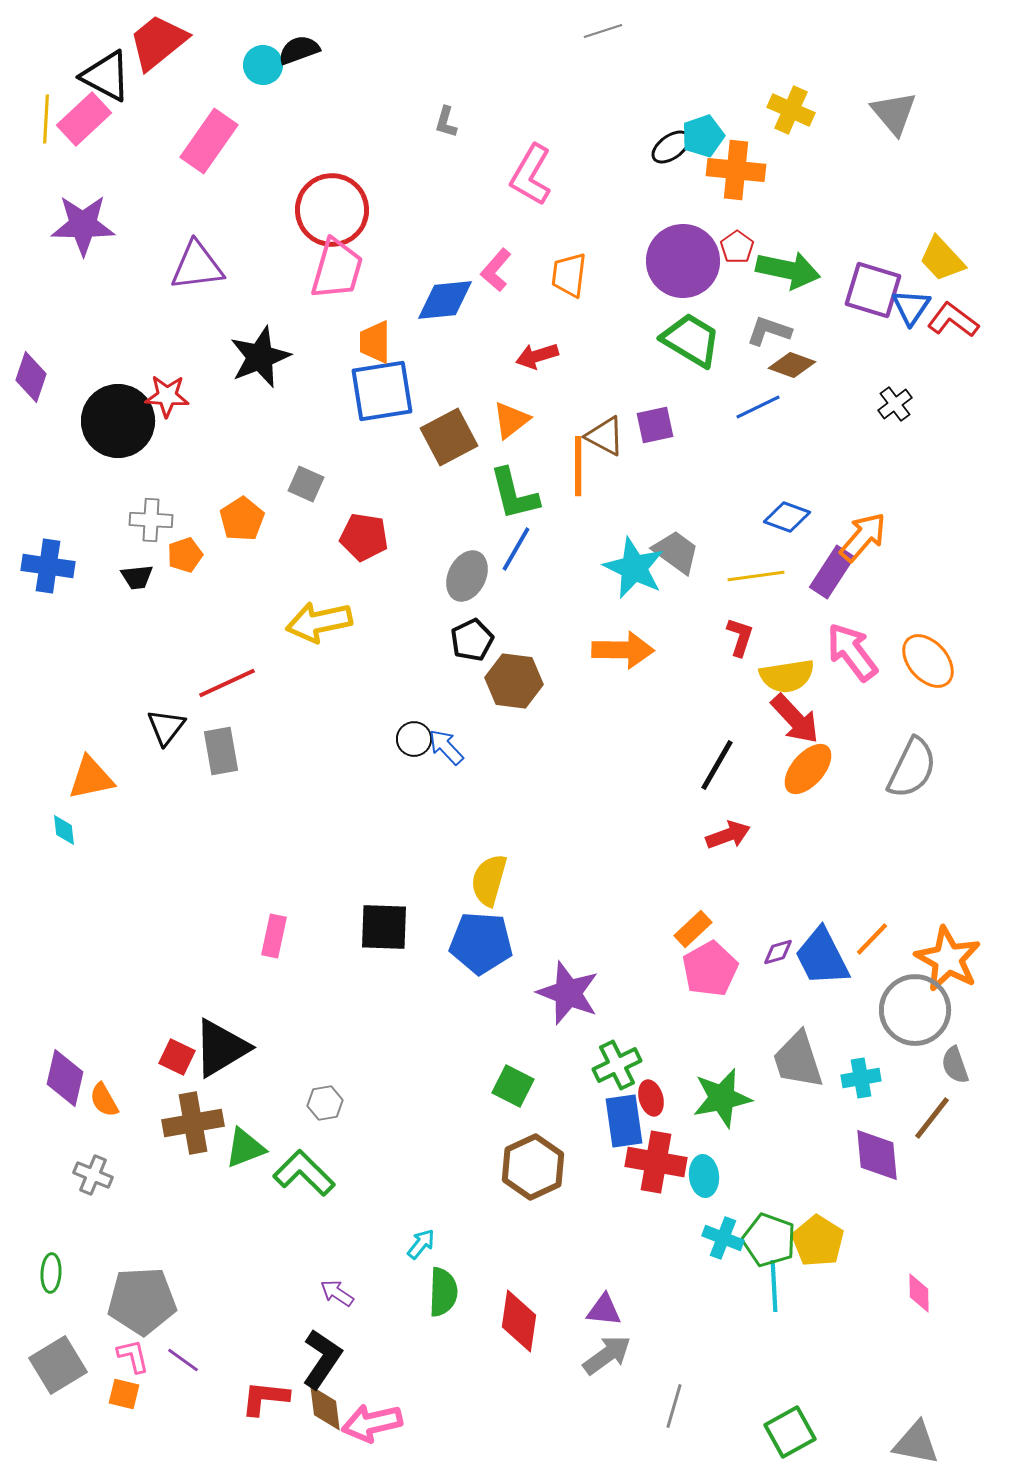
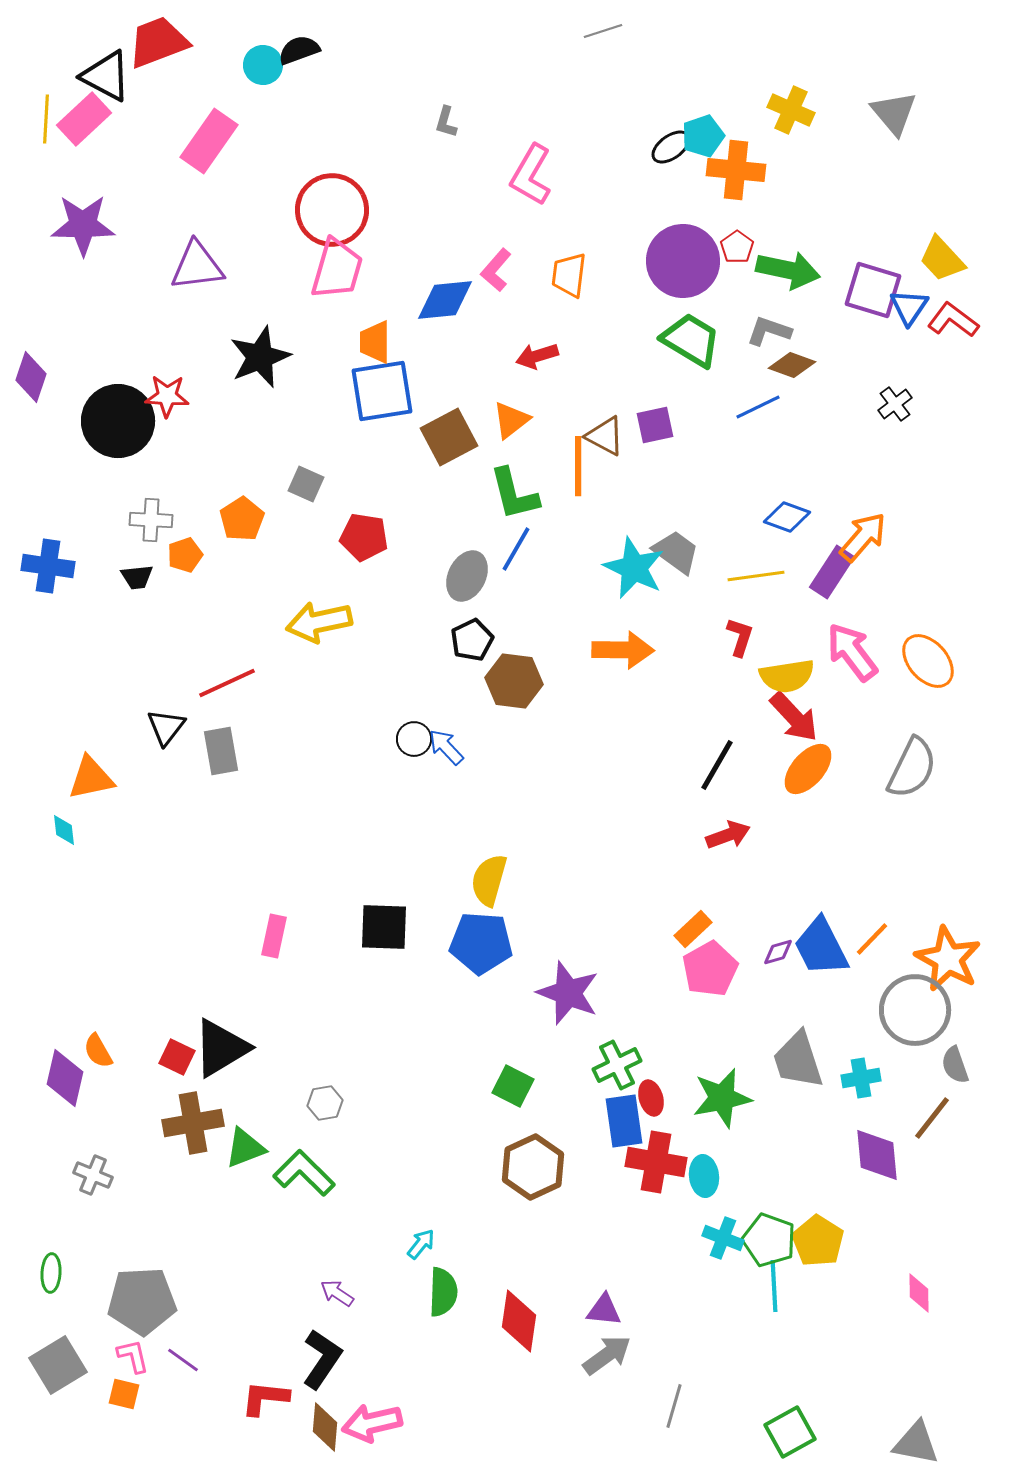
red trapezoid at (158, 42): rotated 18 degrees clockwise
blue triangle at (911, 307): moved 2 px left
red arrow at (795, 719): moved 1 px left, 2 px up
blue trapezoid at (822, 957): moved 1 px left, 10 px up
orange semicircle at (104, 1100): moved 6 px left, 49 px up
brown diamond at (325, 1408): moved 19 px down; rotated 12 degrees clockwise
